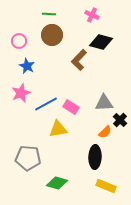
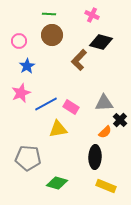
blue star: rotated 14 degrees clockwise
